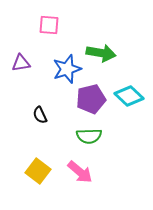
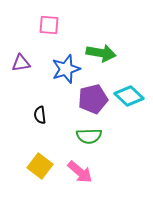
blue star: moved 1 px left
purple pentagon: moved 2 px right
black semicircle: rotated 18 degrees clockwise
yellow square: moved 2 px right, 5 px up
